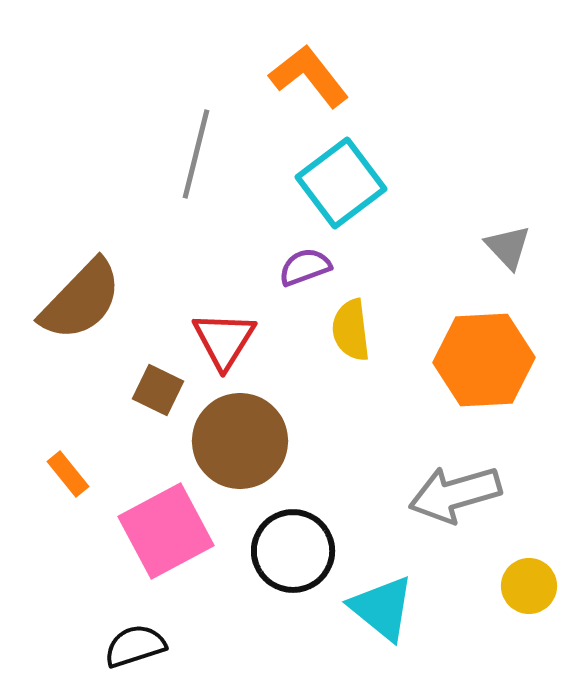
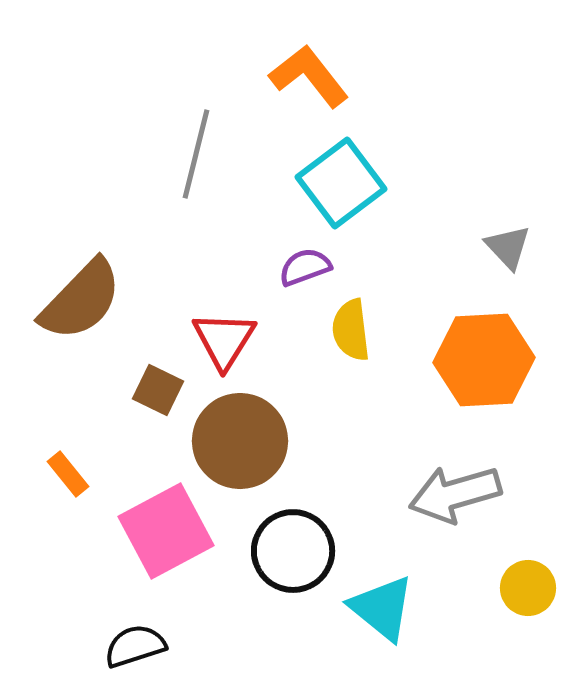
yellow circle: moved 1 px left, 2 px down
